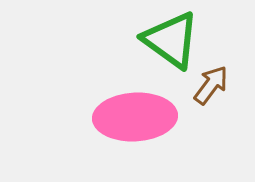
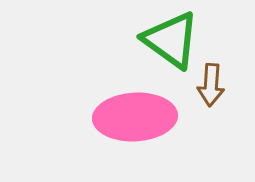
brown arrow: rotated 147 degrees clockwise
